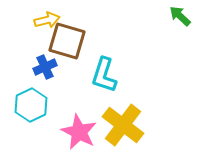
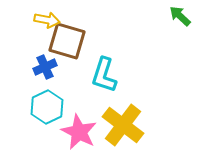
yellow arrow: rotated 25 degrees clockwise
cyan hexagon: moved 16 px right, 2 px down
